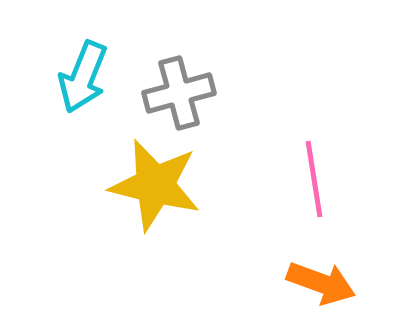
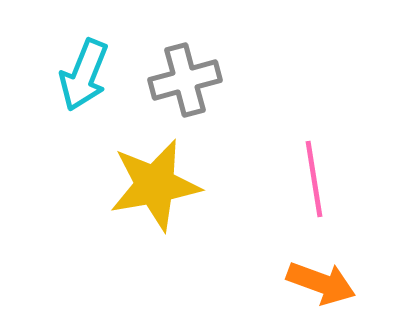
cyan arrow: moved 1 px right, 2 px up
gray cross: moved 6 px right, 13 px up
yellow star: rotated 24 degrees counterclockwise
